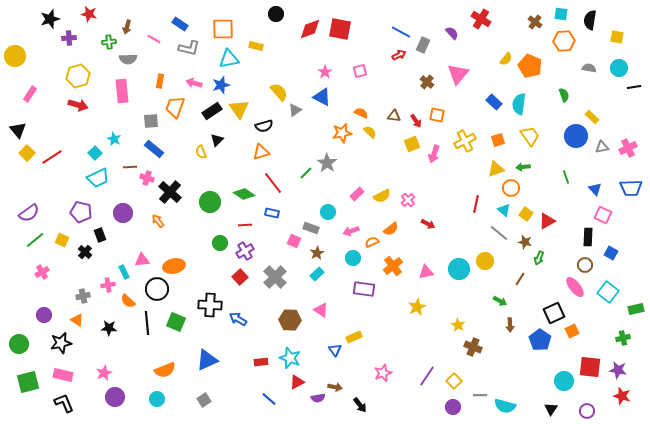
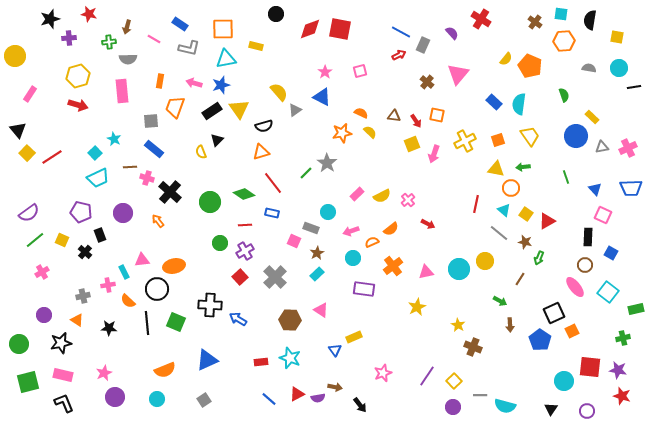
cyan triangle at (229, 59): moved 3 px left
yellow triangle at (496, 169): rotated 30 degrees clockwise
red triangle at (297, 382): moved 12 px down
